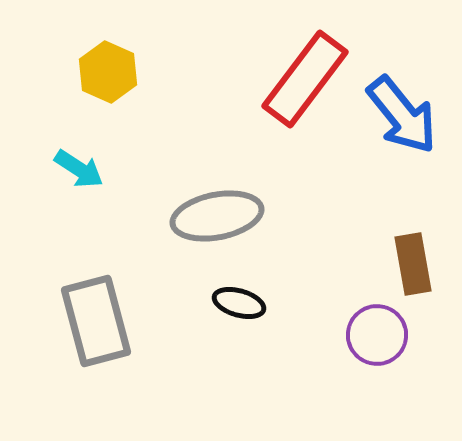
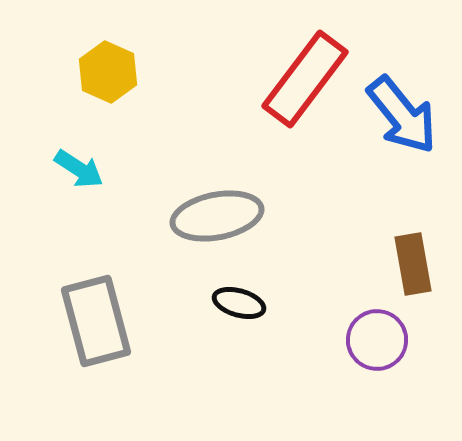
purple circle: moved 5 px down
